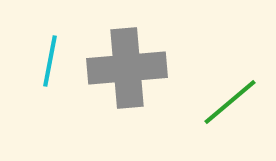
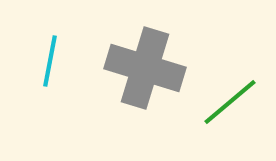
gray cross: moved 18 px right; rotated 22 degrees clockwise
